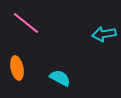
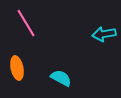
pink line: rotated 20 degrees clockwise
cyan semicircle: moved 1 px right
